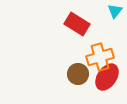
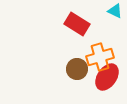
cyan triangle: rotated 42 degrees counterclockwise
brown circle: moved 1 px left, 5 px up
